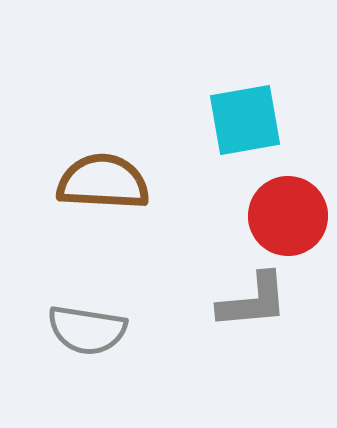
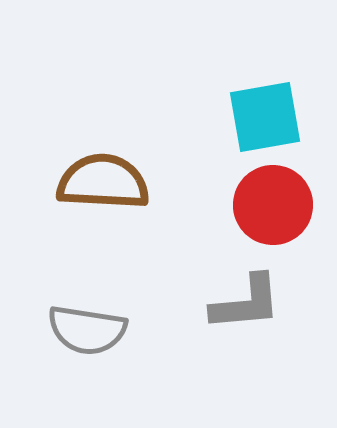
cyan square: moved 20 px right, 3 px up
red circle: moved 15 px left, 11 px up
gray L-shape: moved 7 px left, 2 px down
